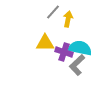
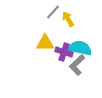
yellow arrow: rotated 42 degrees counterclockwise
